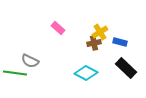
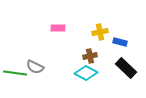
pink rectangle: rotated 40 degrees counterclockwise
yellow cross: rotated 21 degrees clockwise
brown cross: moved 4 px left, 13 px down
gray semicircle: moved 5 px right, 6 px down
